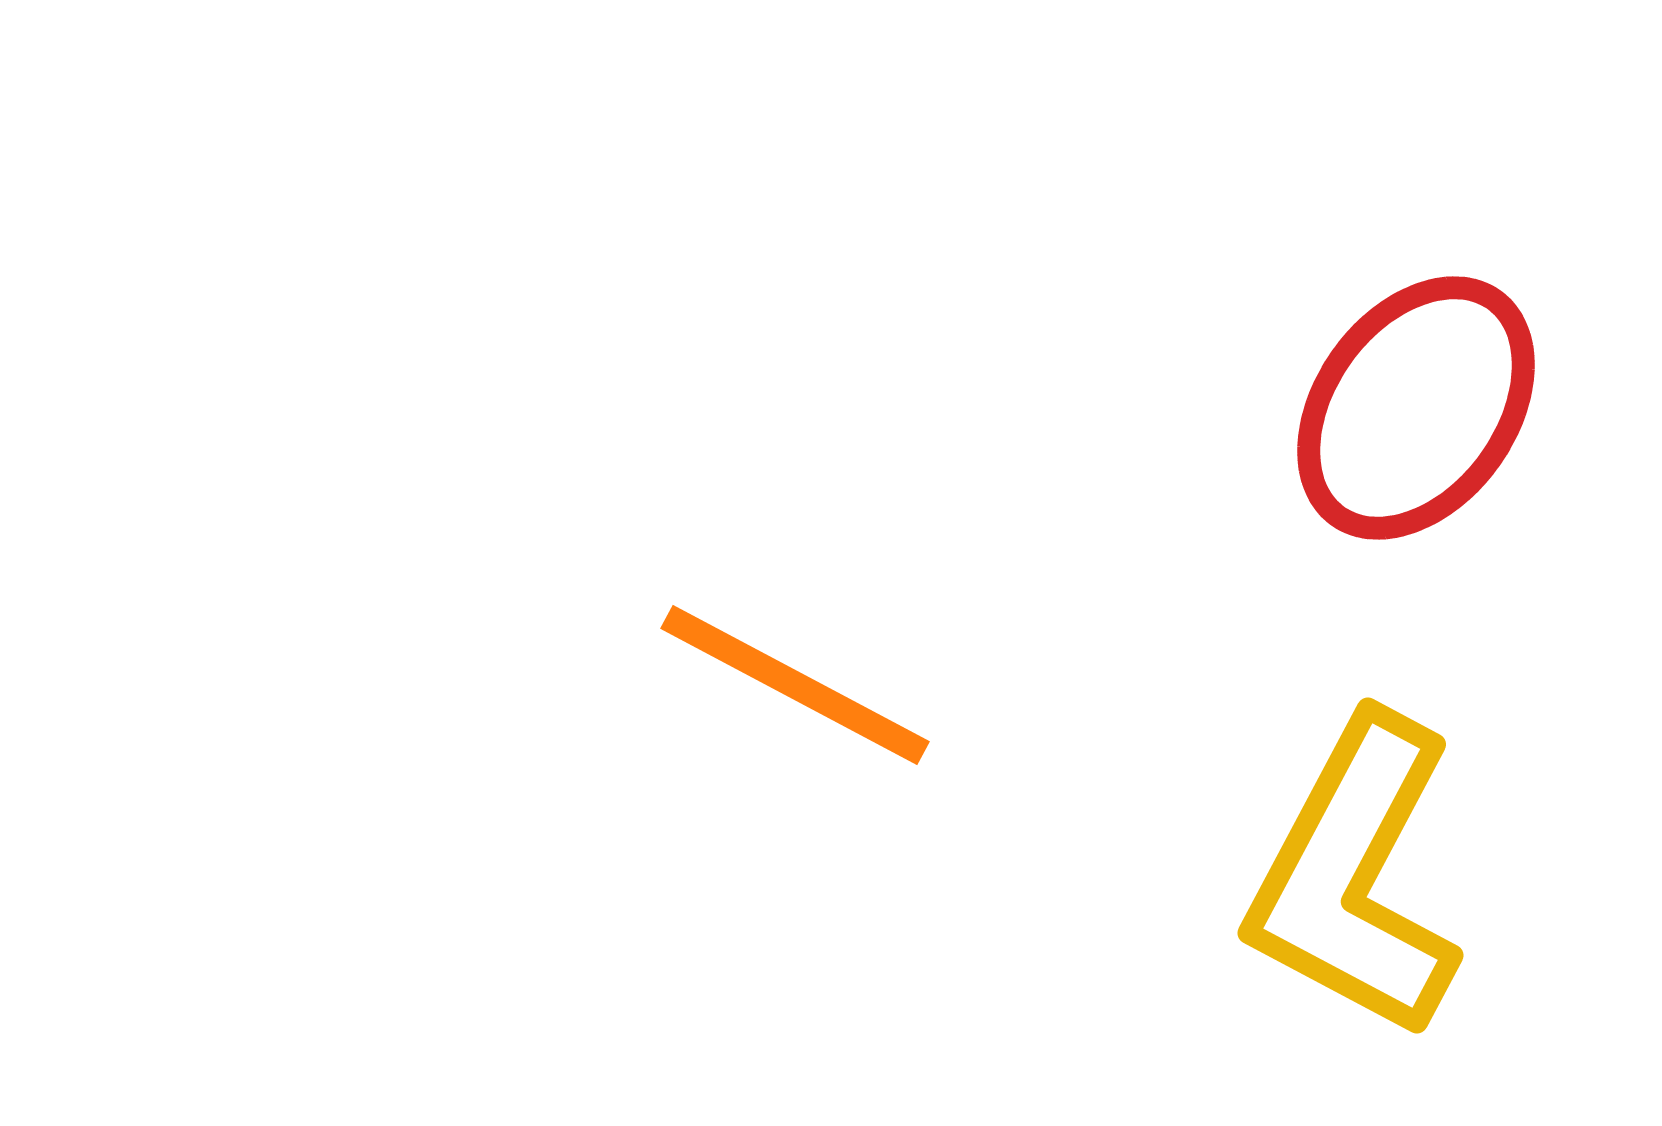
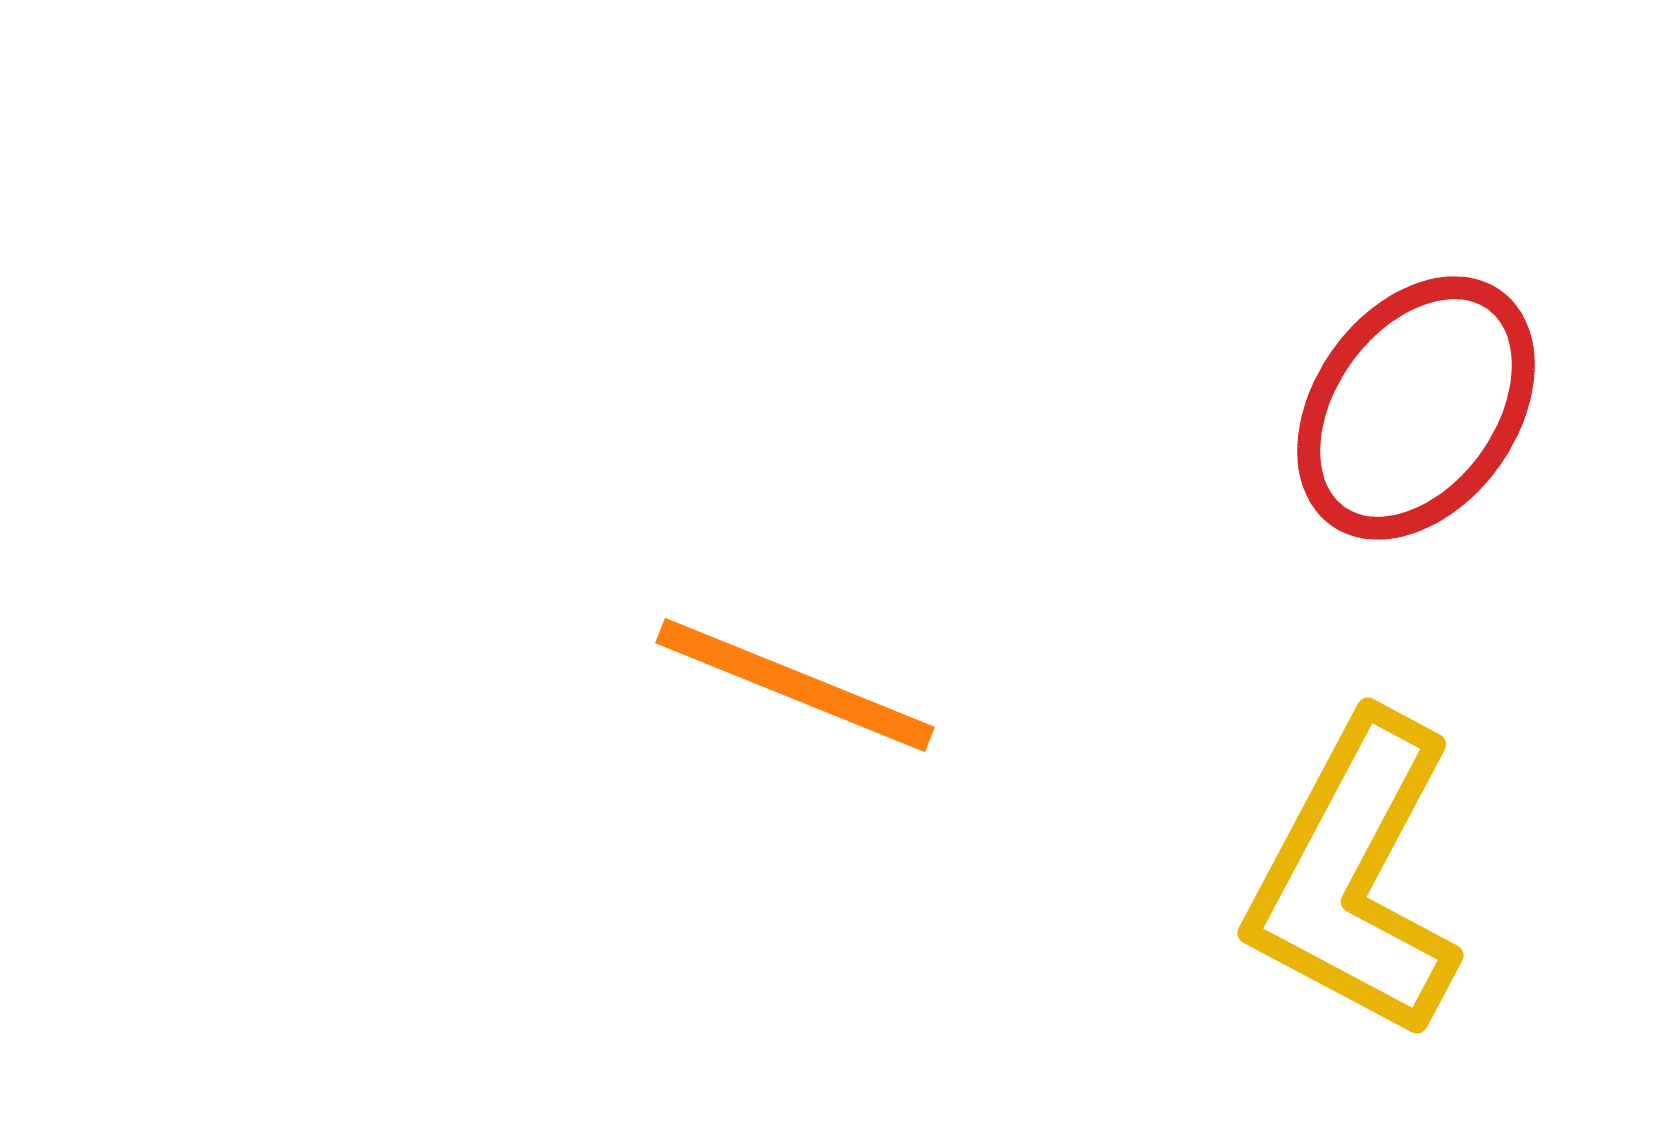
orange line: rotated 6 degrees counterclockwise
